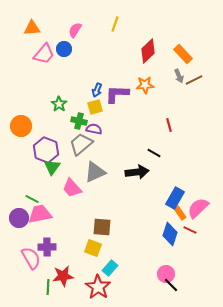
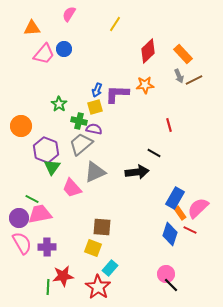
yellow line at (115, 24): rotated 14 degrees clockwise
pink semicircle at (75, 30): moved 6 px left, 16 px up
pink semicircle at (31, 258): moved 9 px left, 15 px up
